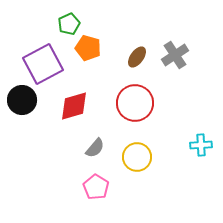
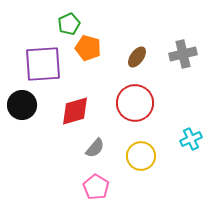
gray cross: moved 8 px right, 1 px up; rotated 20 degrees clockwise
purple square: rotated 24 degrees clockwise
black circle: moved 5 px down
red diamond: moved 1 px right, 5 px down
cyan cross: moved 10 px left, 6 px up; rotated 20 degrees counterclockwise
yellow circle: moved 4 px right, 1 px up
